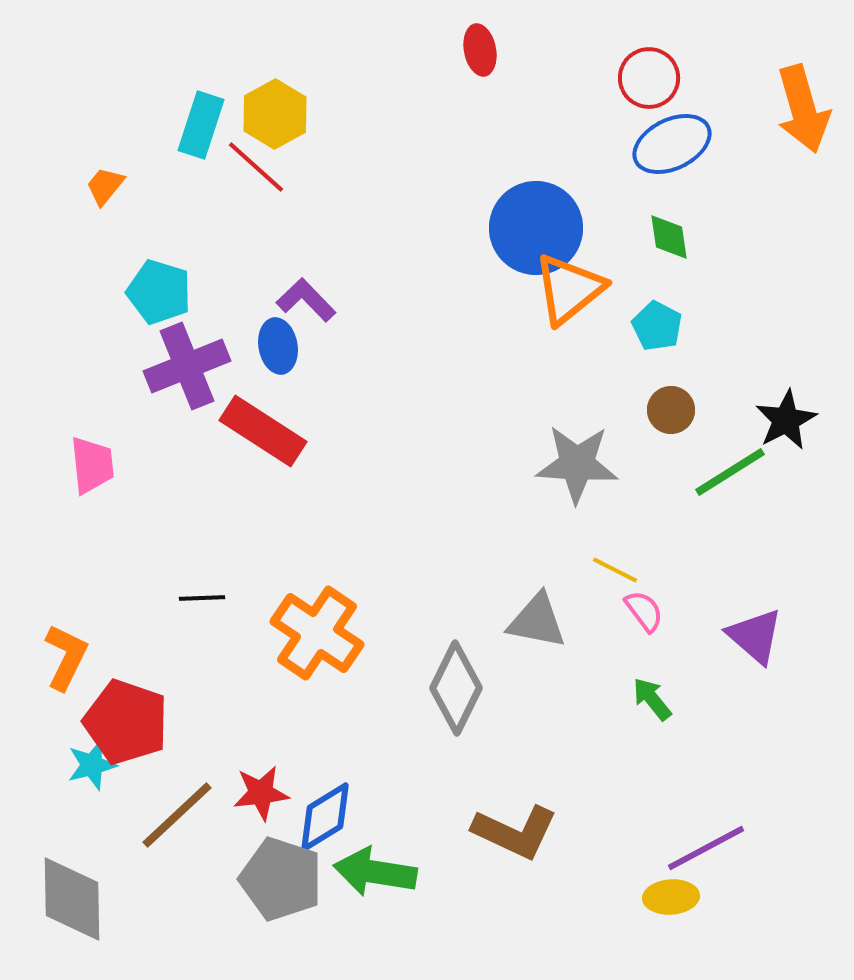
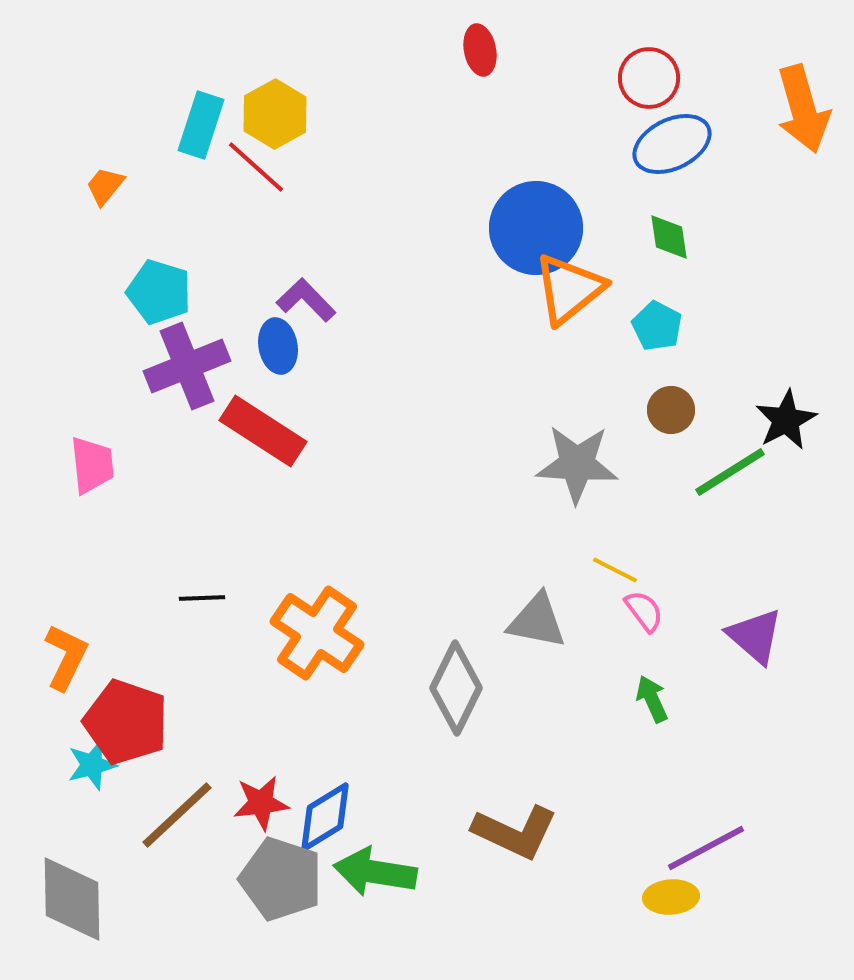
green arrow at (652, 699): rotated 15 degrees clockwise
red star at (261, 793): moved 10 px down
